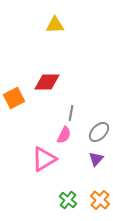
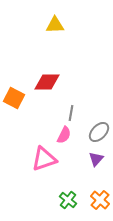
orange square: rotated 35 degrees counterclockwise
pink triangle: rotated 12 degrees clockwise
